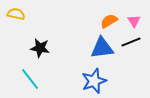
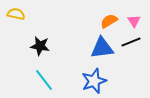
black star: moved 2 px up
cyan line: moved 14 px right, 1 px down
